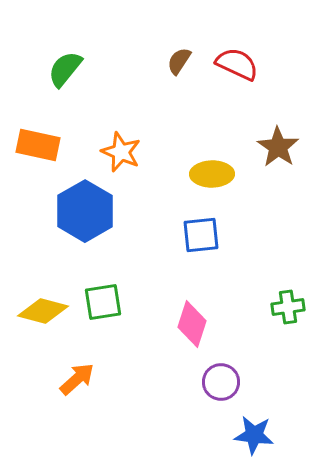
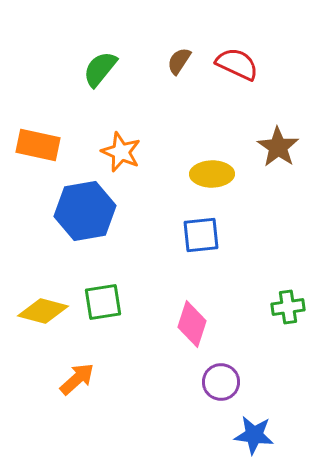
green semicircle: moved 35 px right
blue hexagon: rotated 20 degrees clockwise
